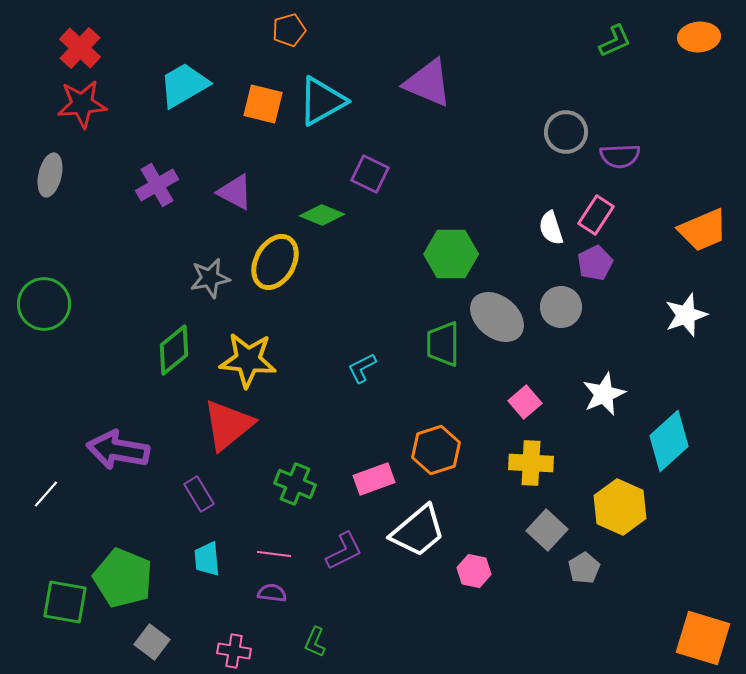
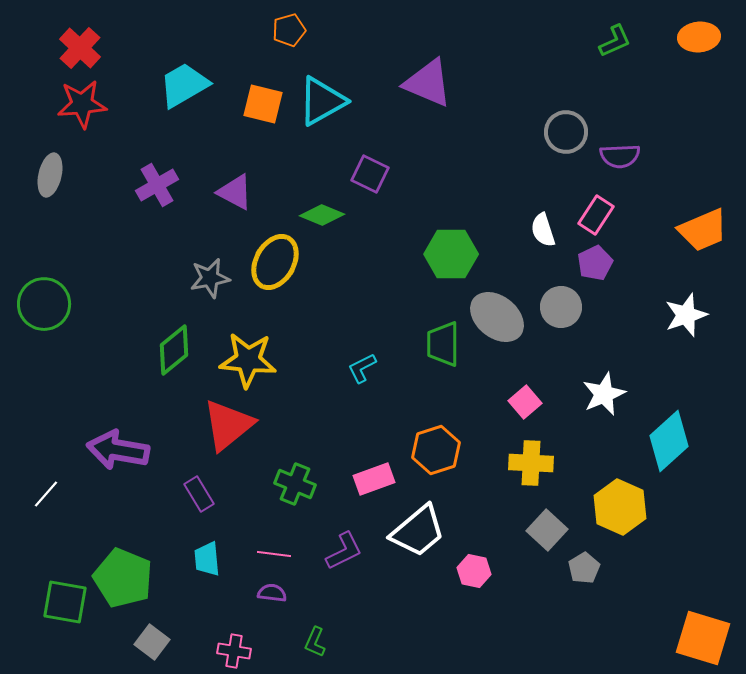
white semicircle at (551, 228): moved 8 px left, 2 px down
